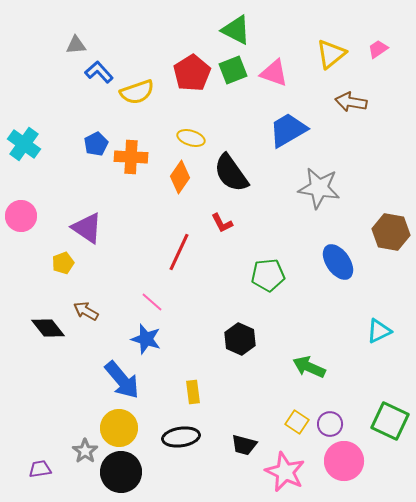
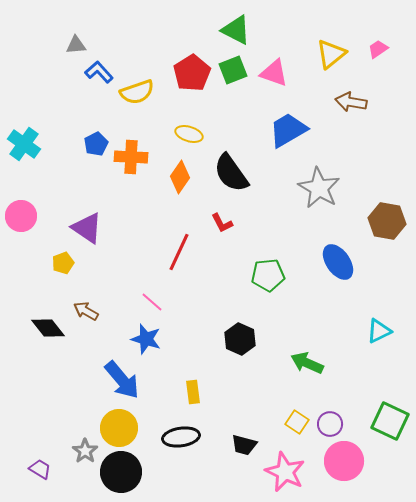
yellow ellipse at (191, 138): moved 2 px left, 4 px up
gray star at (319, 188): rotated 21 degrees clockwise
brown hexagon at (391, 232): moved 4 px left, 11 px up
green arrow at (309, 367): moved 2 px left, 4 px up
purple trapezoid at (40, 469): rotated 40 degrees clockwise
